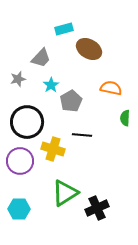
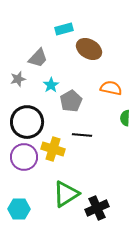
gray trapezoid: moved 3 px left
purple circle: moved 4 px right, 4 px up
green triangle: moved 1 px right, 1 px down
